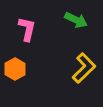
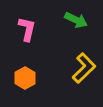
orange hexagon: moved 10 px right, 9 px down
